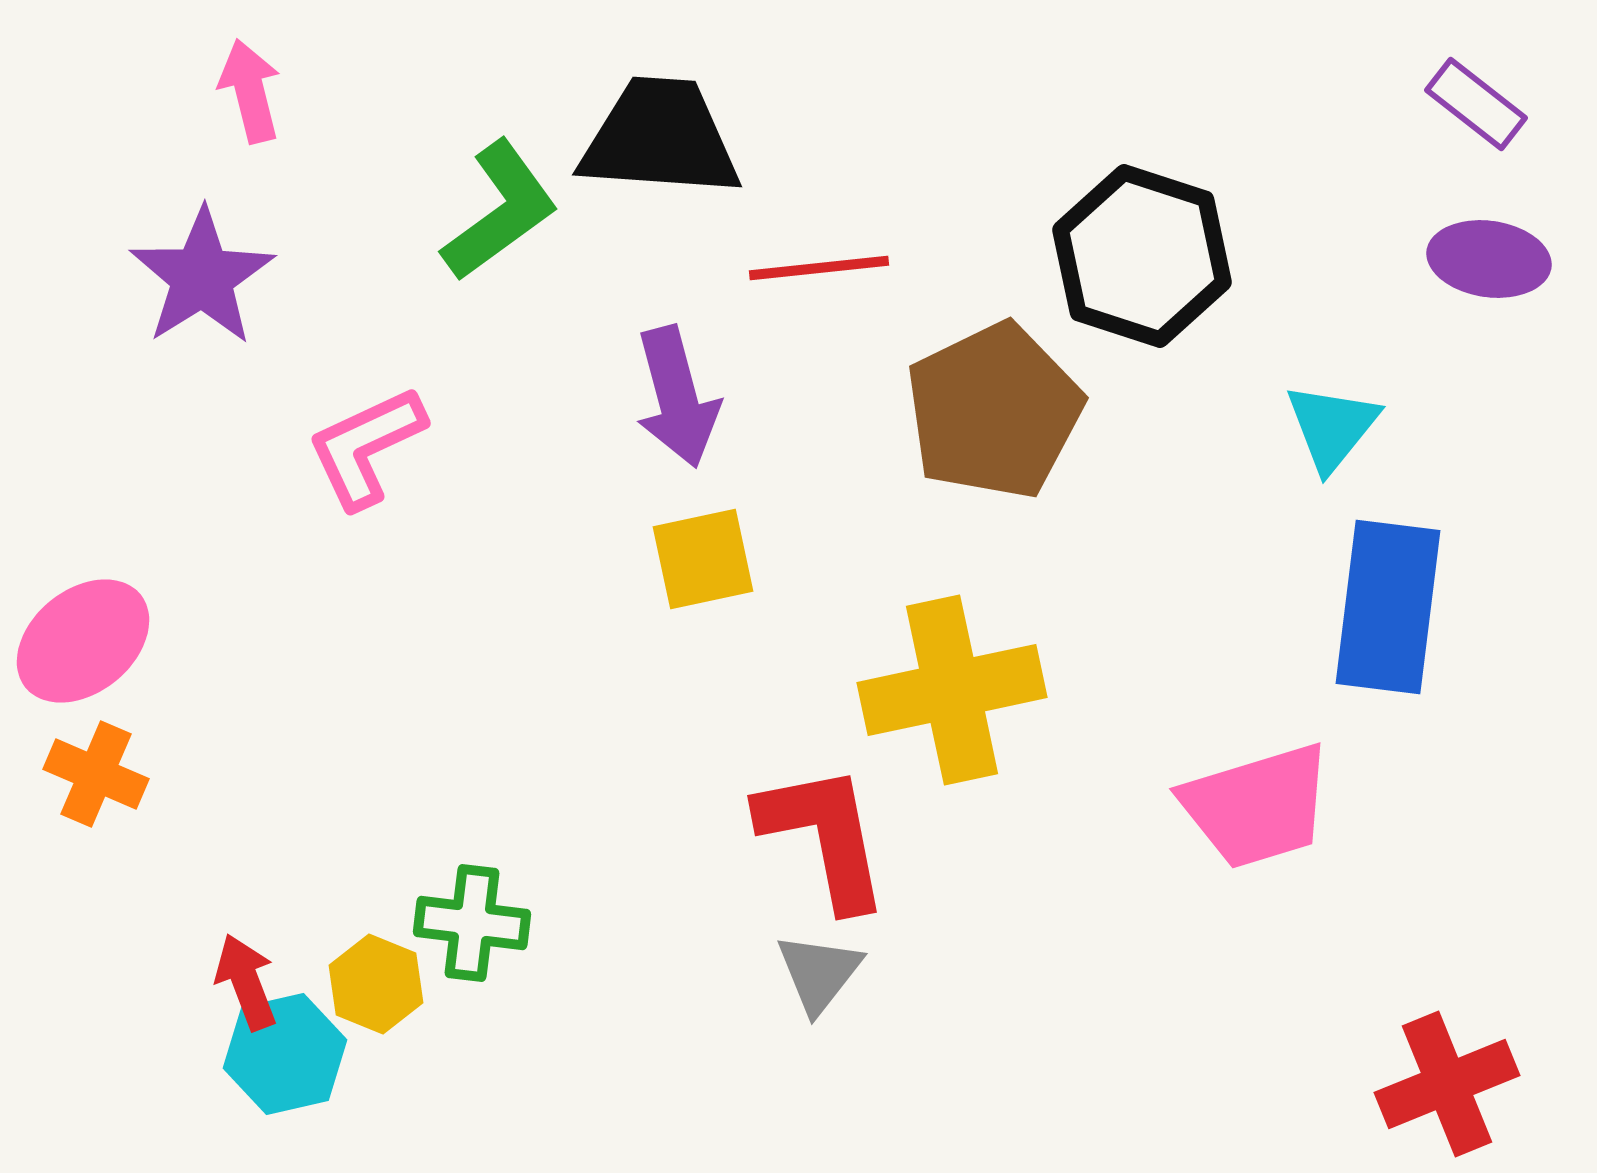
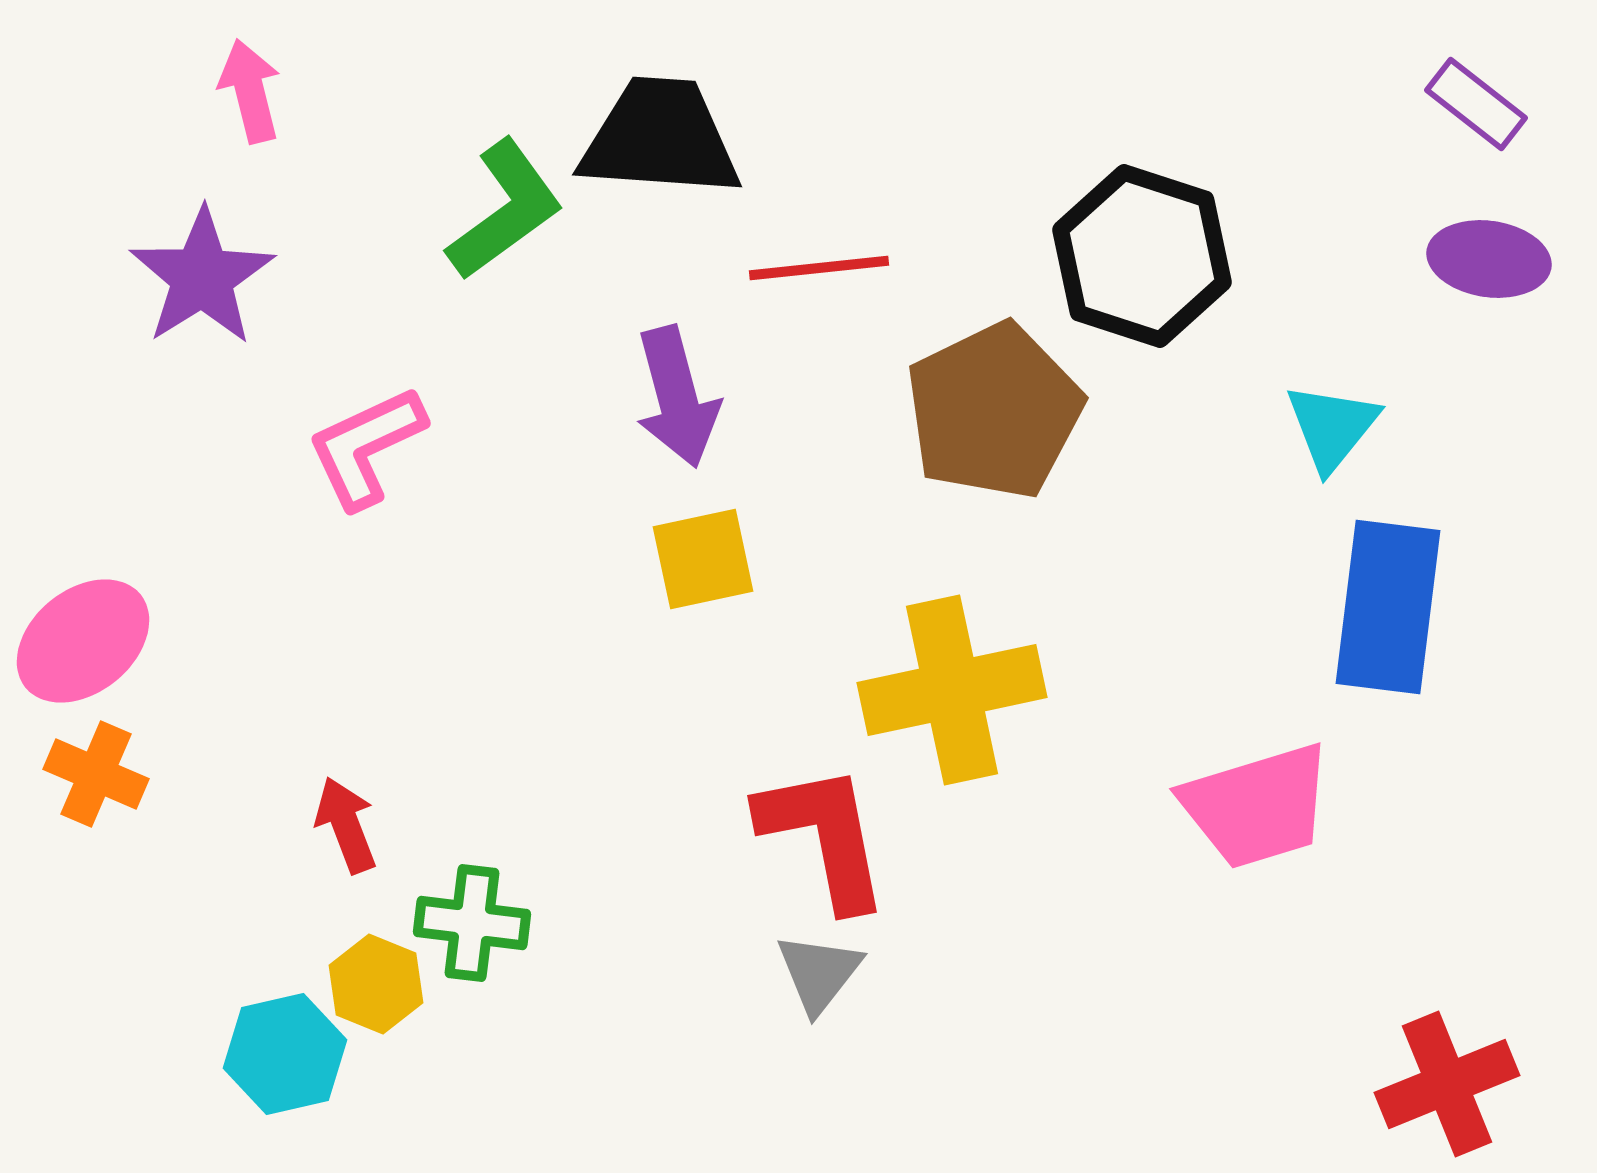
green L-shape: moved 5 px right, 1 px up
red arrow: moved 100 px right, 157 px up
